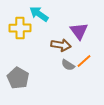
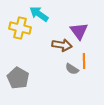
yellow cross: rotated 15 degrees clockwise
brown arrow: moved 1 px right
orange line: rotated 49 degrees counterclockwise
gray semicircle: moved 4 px right, 4 px down
